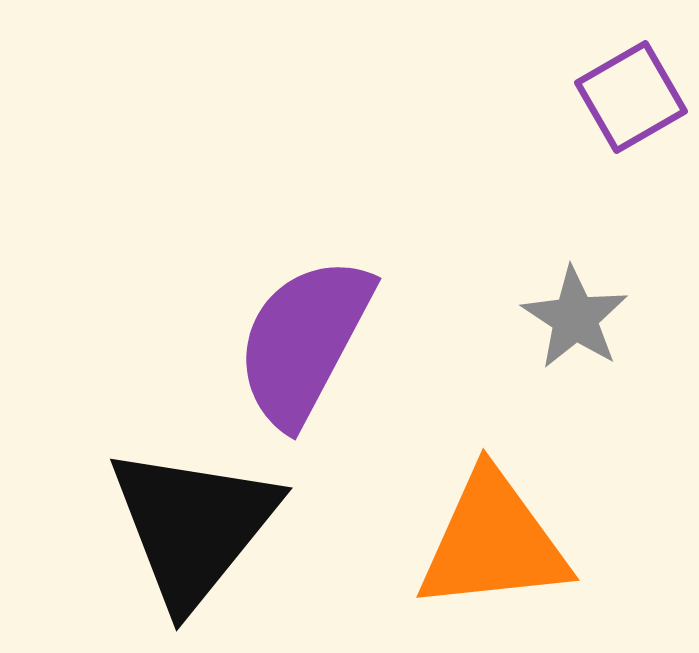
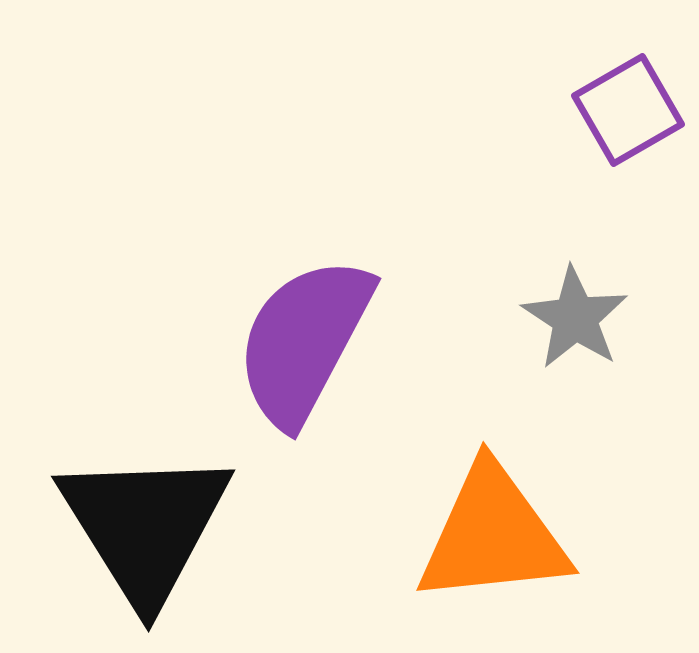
purple square: moved 3 px left, 13 px down
black triangle: moved 48 px left; rotated 11 degrees counterclockwise
orange triangle: moved 7 px up
